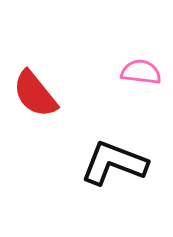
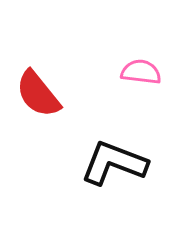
red semicircle: moved 3 px right
